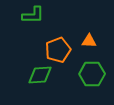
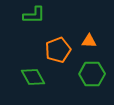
green L-shape: moved 1 px right
green diamond: moved 7 px left, 2 px down; rotated 65 degrees clockwise
